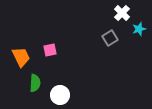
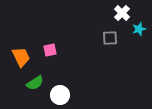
gray square: rotated 28 degrees clockwise
green semicircle: rotated 54 degrees clockwise
